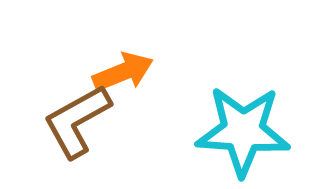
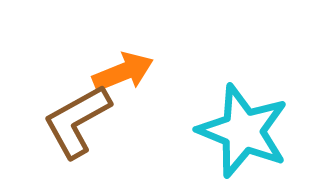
cyan star: rotated 18 degrees clockwise
